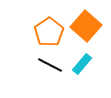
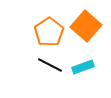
cyan rectangle: moved 1 px right, 3 px down; rotated 30 degrees clockwise
